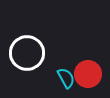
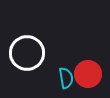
cyan semicircle: rotated 20 degrees clockwise
